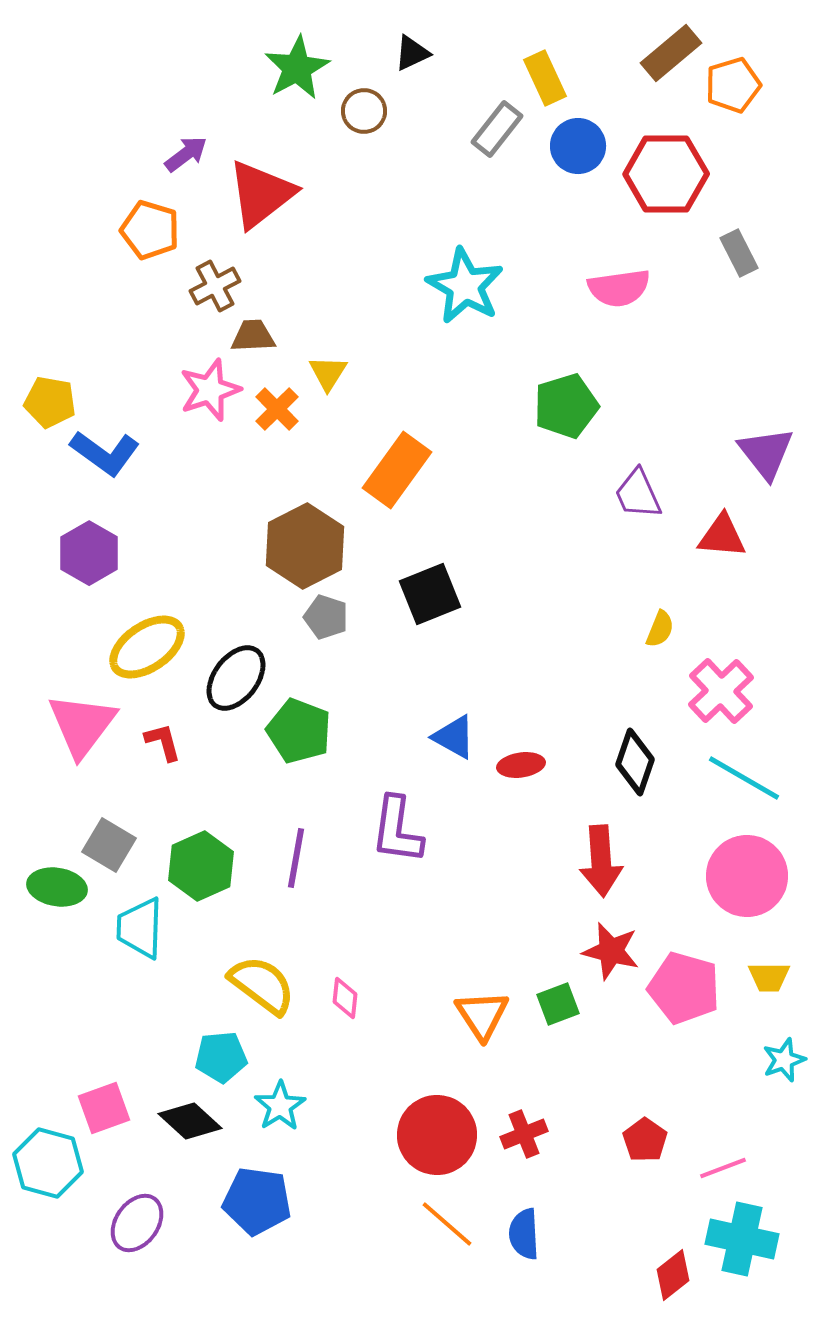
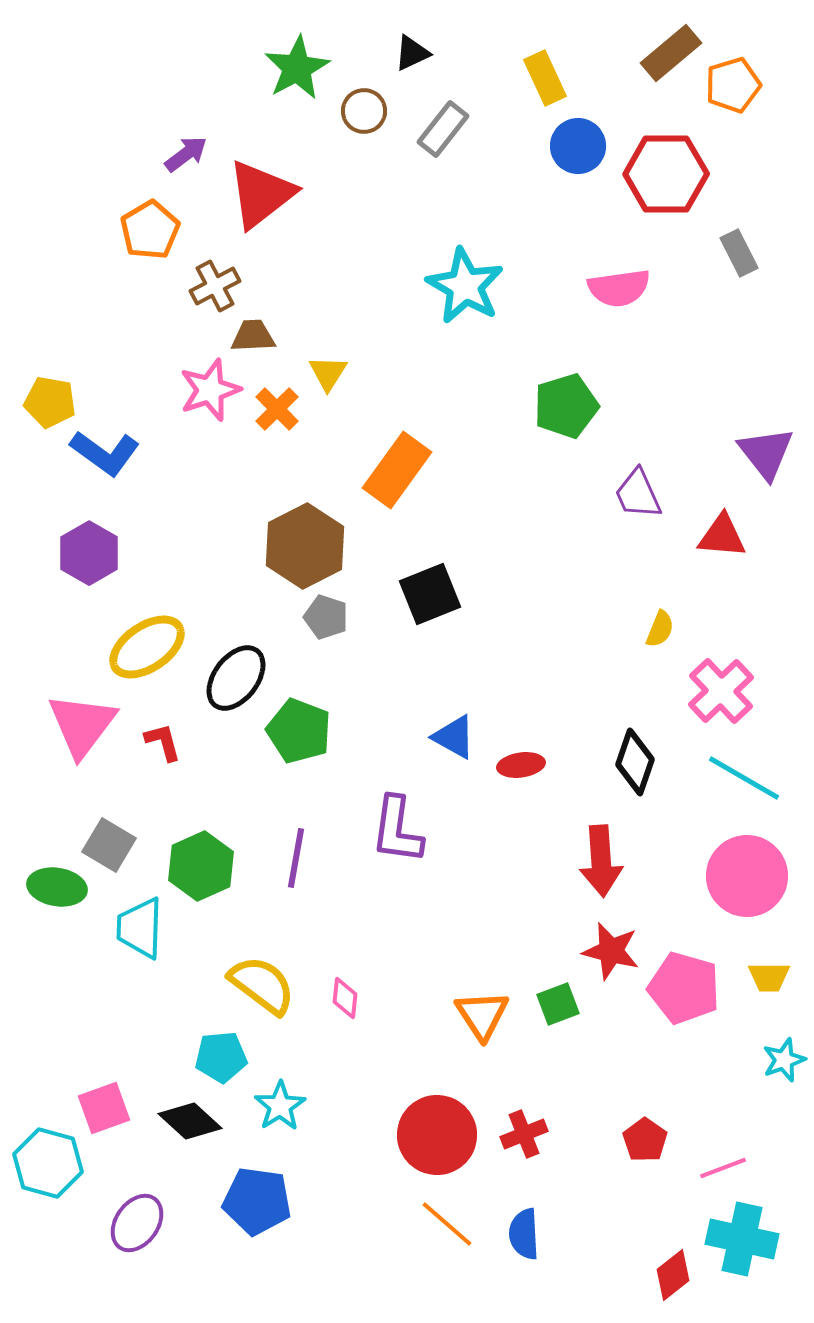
gray rectangle at (497, 129): moved 54 px left
orange pentagon at (150, 230): rotated 24 degrees clockwise
